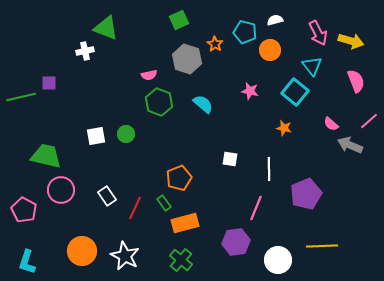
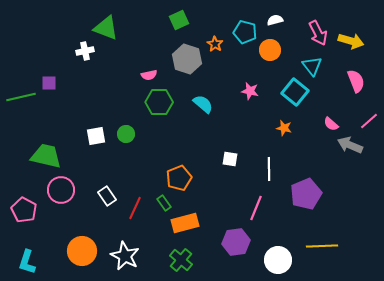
green hexagon at (159, 102): rotated 20 degrees counterclockwise
